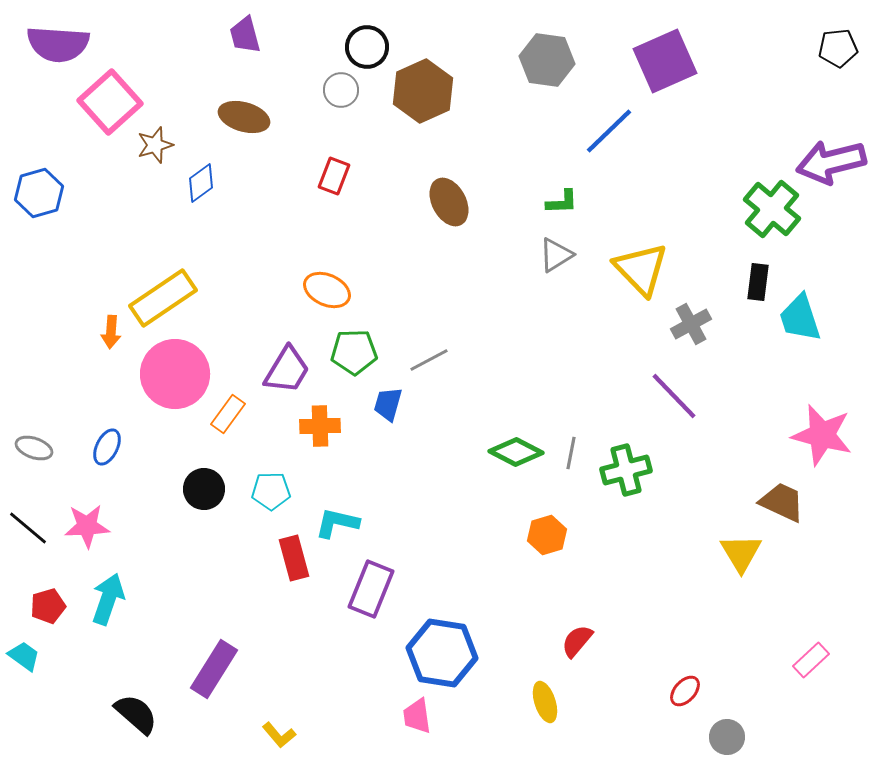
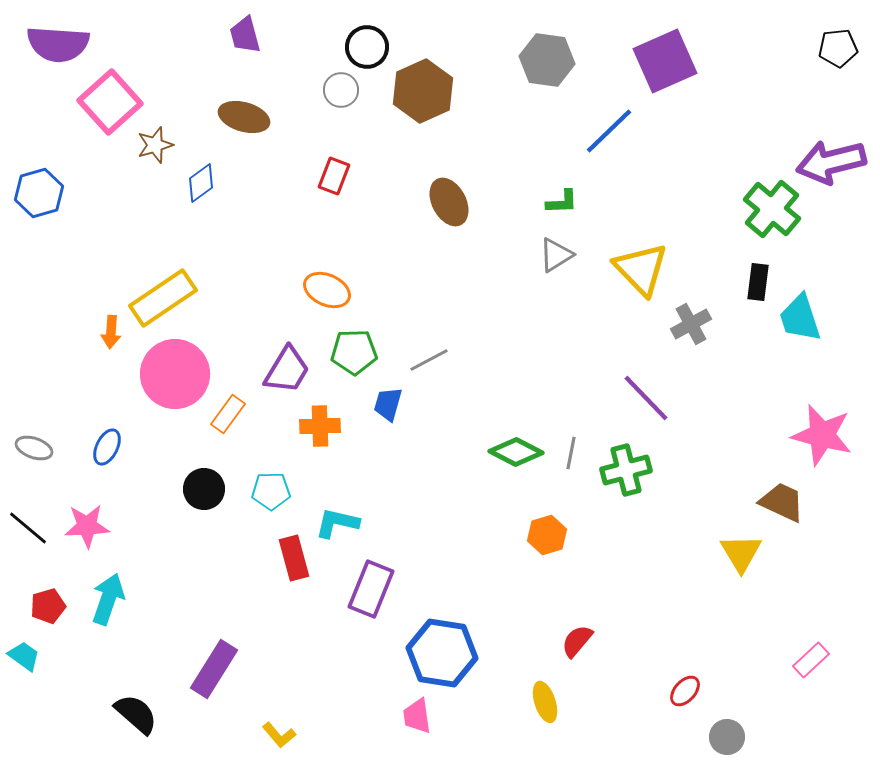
purple line at (674, 396): moved 28 px left, 2 px down
